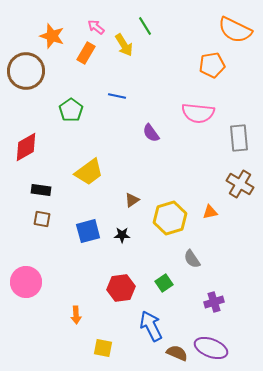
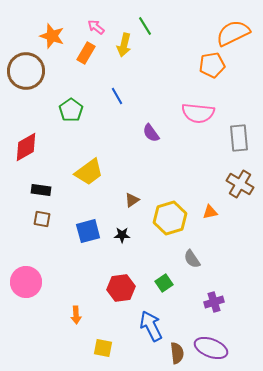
orange semicircle: moved 2 px left, 3 px down; rotated 128 degrees clockwise
yellow arrow: rotated 45 degrees clockwise
blue line: rotated 48 degrees clockwise
brown semicircle: rotated 60 degrees clockwise
